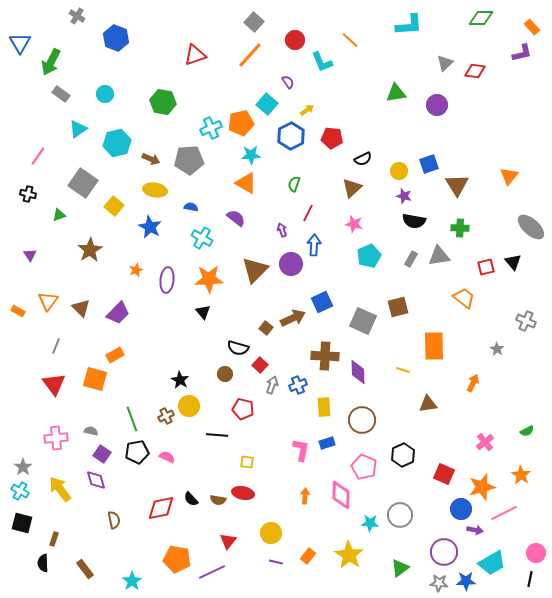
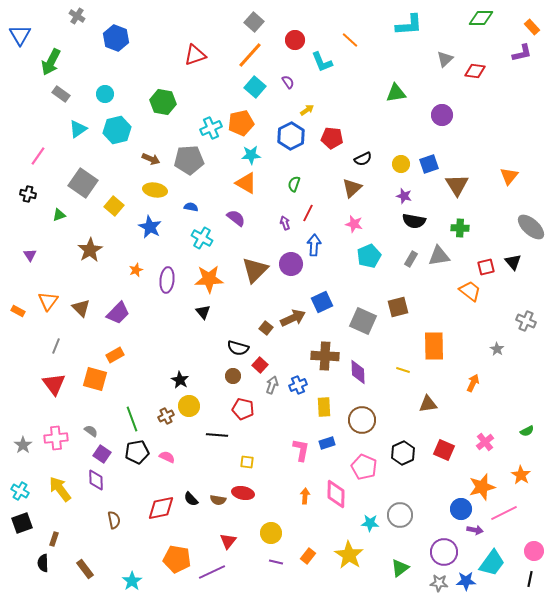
blue triangle at (20, 43): moved 8 px up
gray triangle at (445, 63): moved 4 px up
cyan square at (267, 104): moved 12 px left, 17 px up
purple circle at (437, 105): moved 5 px right, 10 px down
cyan hexagon at (117, 143): moved 13 px up
yellow circle at (399, 171): moved 2 px right, 7 px up
purple arrow at (282, 230): moved 3 px right, 7 px up
orange trapezoid at (464, 298): moved 6 px right, 7 px up
brown circle at (225, 374): moved 8 px right, 2 px down
gray semicircle at (91, 431): rotated 24 degrees clockwise
black hexagon at (403, 455): moved 2 px up
gray star at (23, 467): moved 22 px up
red square at (444, 474): moved 24 px up
purple diamond at (96, 480): rotated 15 degrees clockwise
pink diamond at (341, 495): moved 5 px left, 1 px up
black square at (22, 523): rotated 35 degrees counterclockwise
pink circle at (536, 553): moved 2 px left, 2 px up
cyan trapezoid at (492, 563): rotated 24 degrees counterclockwise
